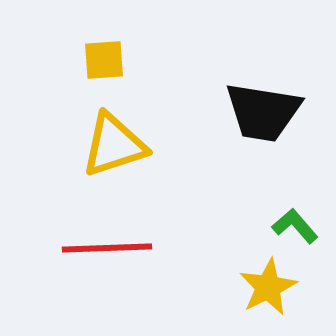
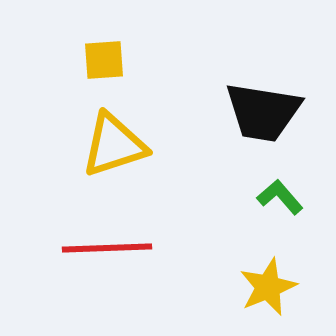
green L-shape: moved 15 px left, 29 px up
yellow star: rotated 4 degrees clockwise
